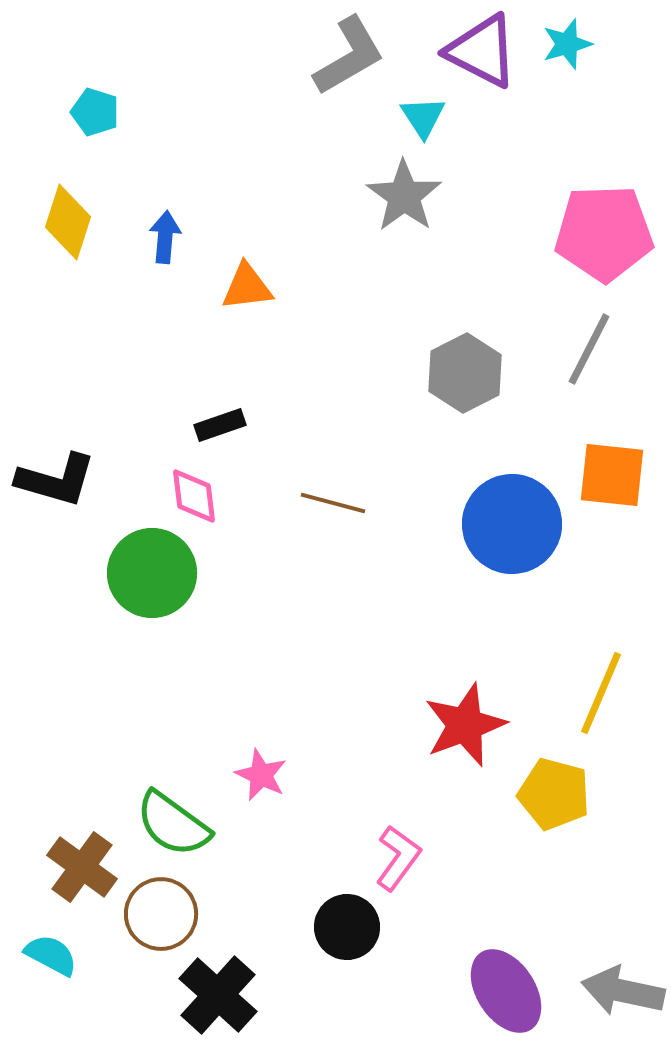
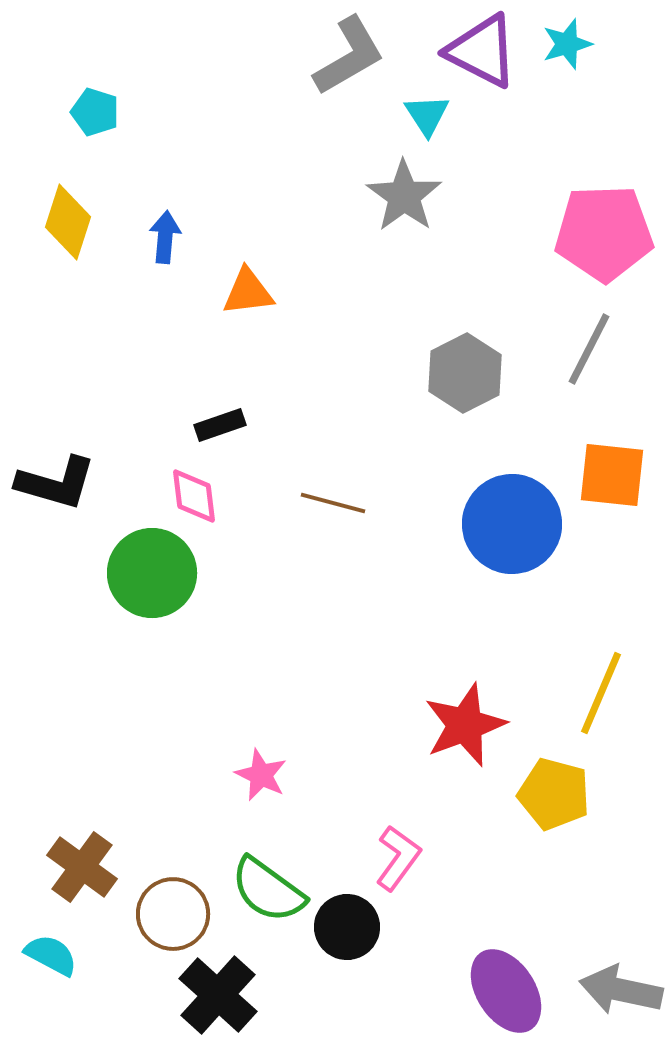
cyan triangle: moved 4 px right, 2 px up
orange triangle: moved 1 px right, 5 px down
black L-shape: moved 3 px down
green semicircle: moved 95 px right, 66 px down
brown circle: moved 12 px right
gray arrow: moved 2 px left, 1 px up
